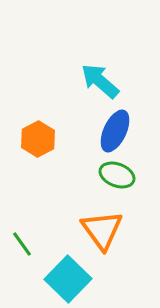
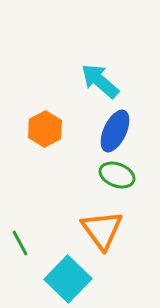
orange hexagon: moved 7 px right, 10 px up
green line: moved 2 px left, 1 px up; rotated 8 degrees clockwise
